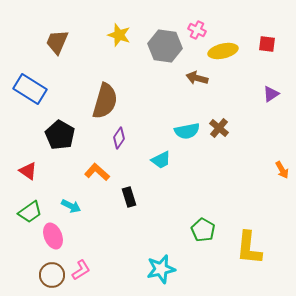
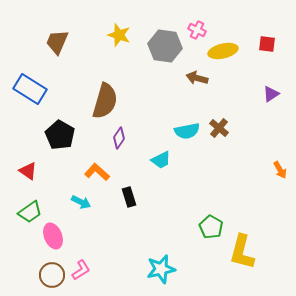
orange arrow: moved 2 px left
cyan arrow: moved 10 px right, 4 px up
green pentagon: moved 8 px right, 3 px up
yellow L-shape: moved 7 px left, 4 px down; rotated 9 degrees clockwise
